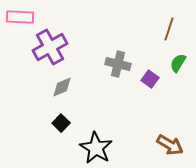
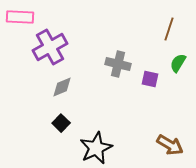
purple square: rotated 24 degrees counterclockwise
black star: rotated 16 degrees clockwise
